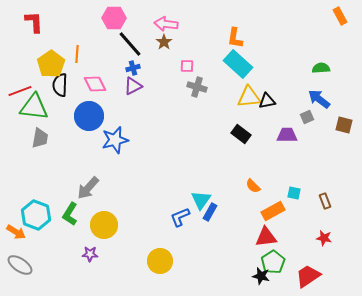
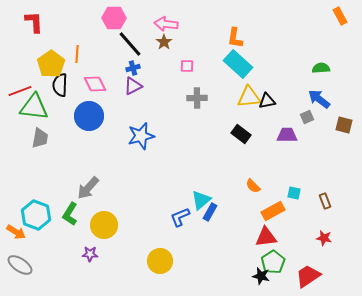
gray cross at (197, 87): moved 11 px down; rotated 18 degrees counterclockwise
blue star at (115, 140): moved 26 px right, 4 px up
cyan triangle at (201, 200): rotated 15 degrees clockwise
